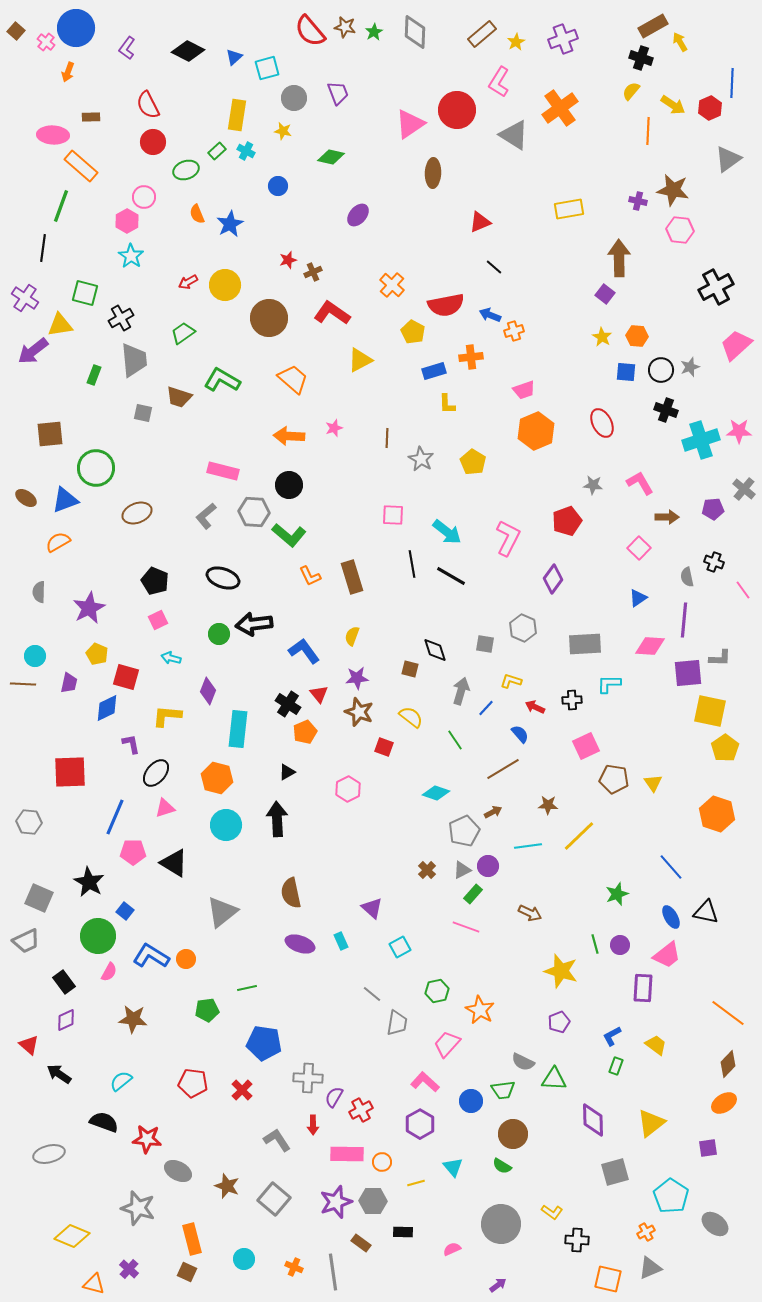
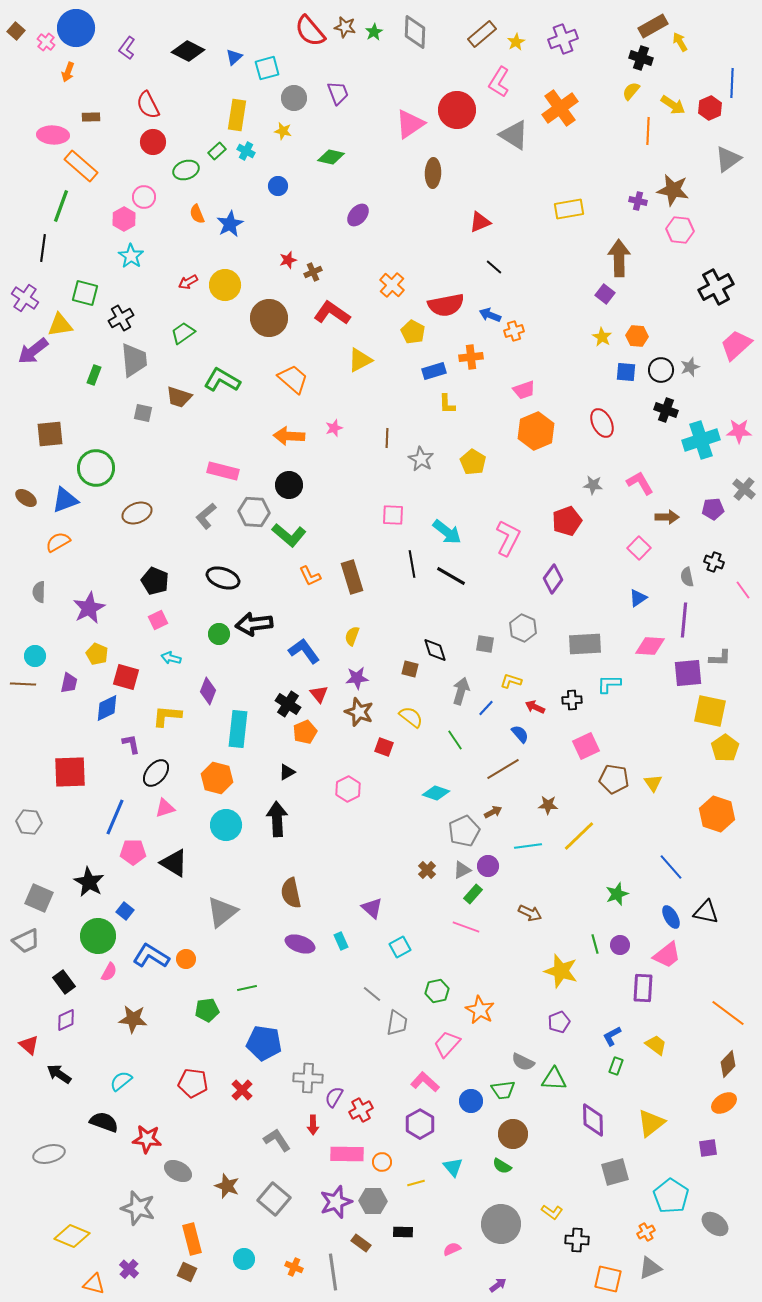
pink hexagon at (127, 221): moved 3 px left, 2 px up
